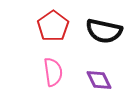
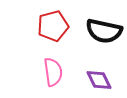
red pentagon: rotated 20 degrees clockwise
